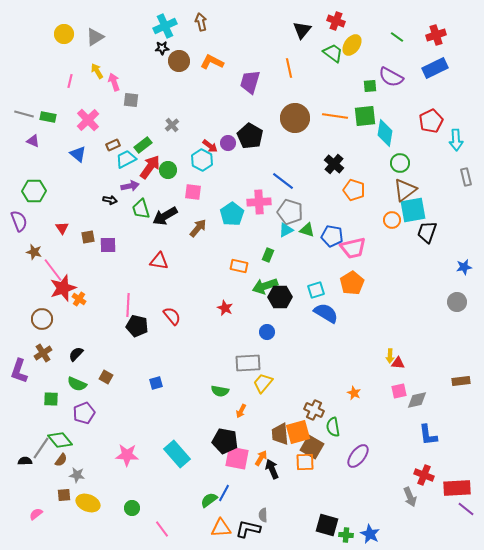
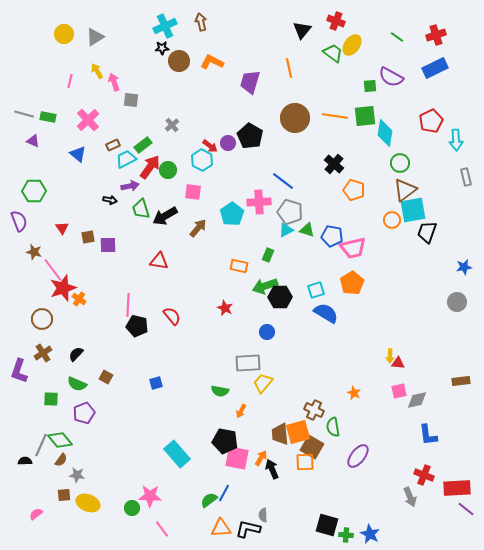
gray line at (41, 448): moved 3 px up; rotated 10 degrees counterclockwise
pink star at (127, 455): moved 23 px right, 41 px down
